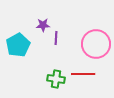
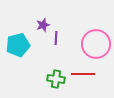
purple star: rotated 16 degrees counterclockwise
cyan pentagon: rotated 15 degrees clockwise
